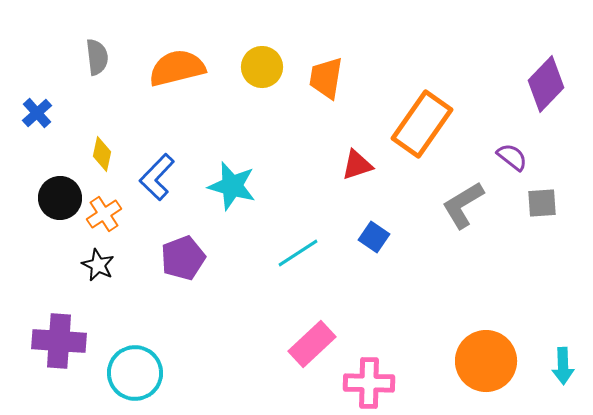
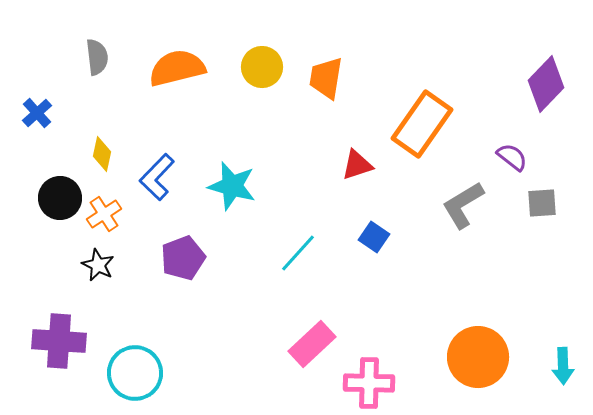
cyan line: rotated 15 degrees counterclockwise
orange circle: moved 8 px left, 4 px up
